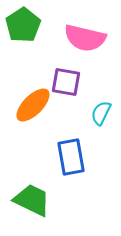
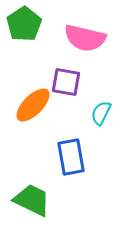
green pentagon: moved 1 px right, 1 px up
